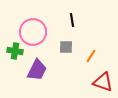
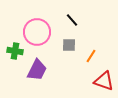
black line: rotated 32 degrees counterclockwise
pink circle: moved 4 px right
gray square: moved 3 px right, 2 px up
red triangle: moved 1 px right, 1 px up
